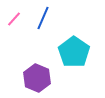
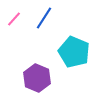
blue line: moved 1 px right; rotated 10 degrees clockwise
cyan pentagon: rotated 12 degrees counterclockwise
